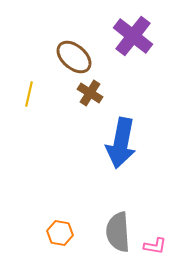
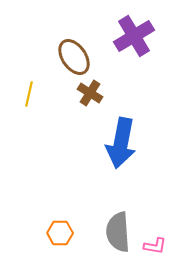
purple cross: moved 1 px right; rotated 21 degrees clockwise
brown ellipse: rotated 15 degrees clockwise
orange hexagon: rotated 10 degrees counterclockwise
